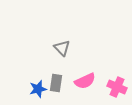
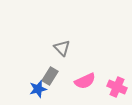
gray rectangle: moved 6 px left, 7 px up; rotated 24 degrees clockwise
